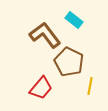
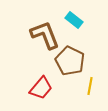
brown L-shape: rotated 16 degrees clockwise
brown pentagon: moved 1 px right, 1 px up
